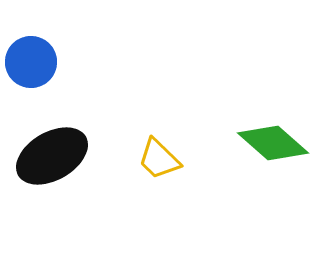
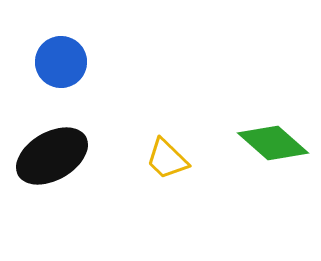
blue circle: moved 30 px right
yellow trapezoid: moved 8 px right
